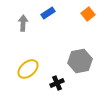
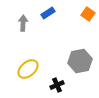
orange square: rotated 16 degrees counterclockwise
black cross: moved 2 px down
